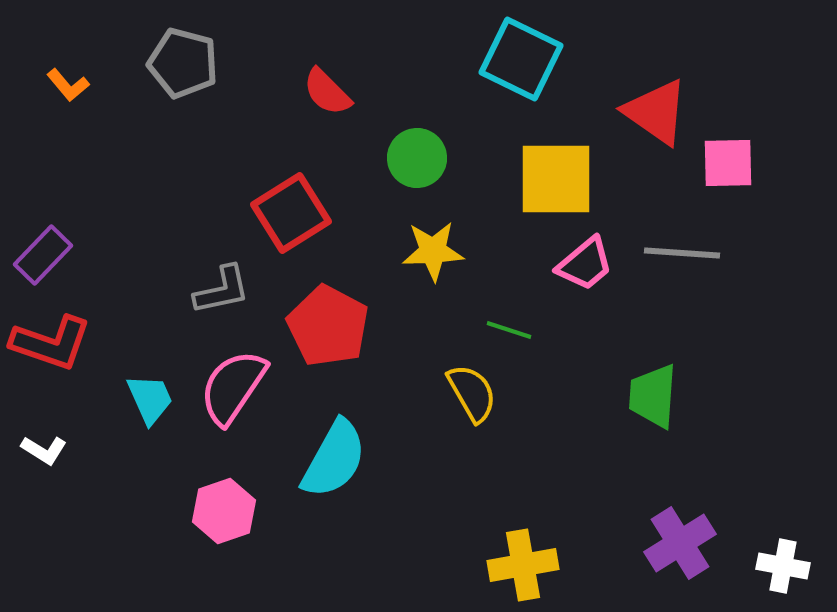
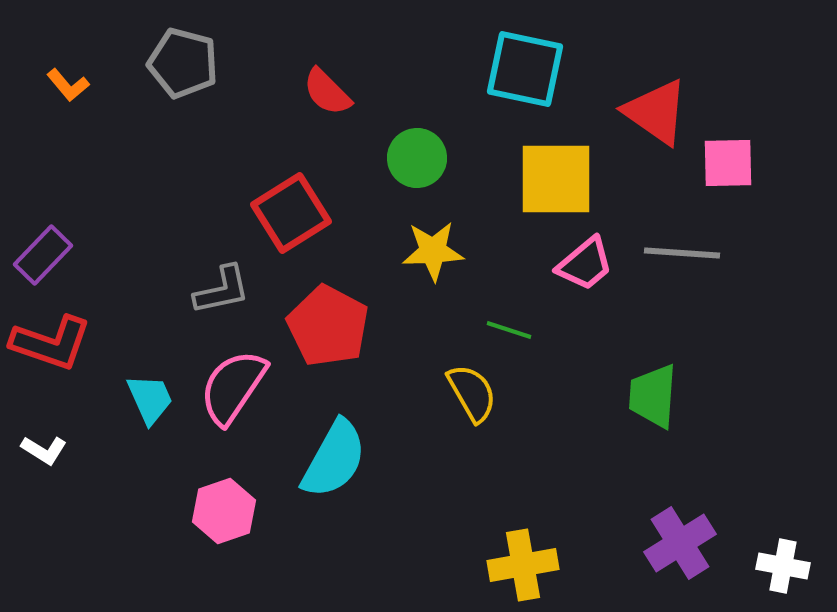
cyan square: moved 4 px right, 10 px down; rotated 14 degrees counterclockwise
